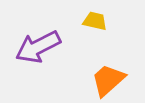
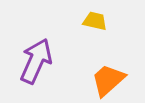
purple arrow: moved 2 px left, 14 px down; rotated 141 degrees clockwise
